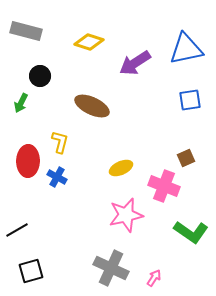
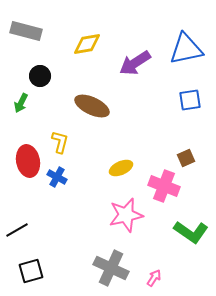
yellow diamond: moved 2 px left, 2 px down; rotated 28 degrees counterclockwise
red ellipse: rotated 12 degrees counterclockwise
